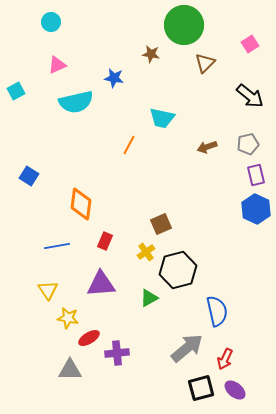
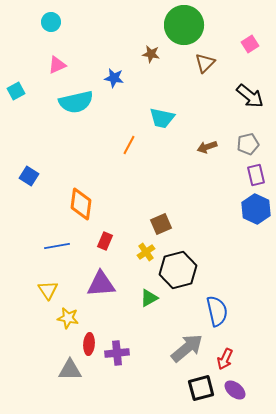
red ellipse: moved 6 px down; rotated 55 degrees counterclockwise
